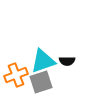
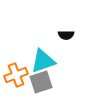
black semicircle: moved 1 px left, 26 px up
